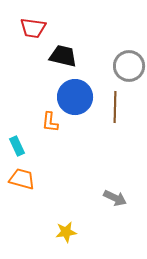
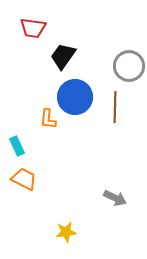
black trapezoid: rotated 68 degrees counterclockwise
orange L-shape: moved 2 px left, 3 px up
orange trapezoid: moved 2 px right; rotated 12 degrees clockwise
